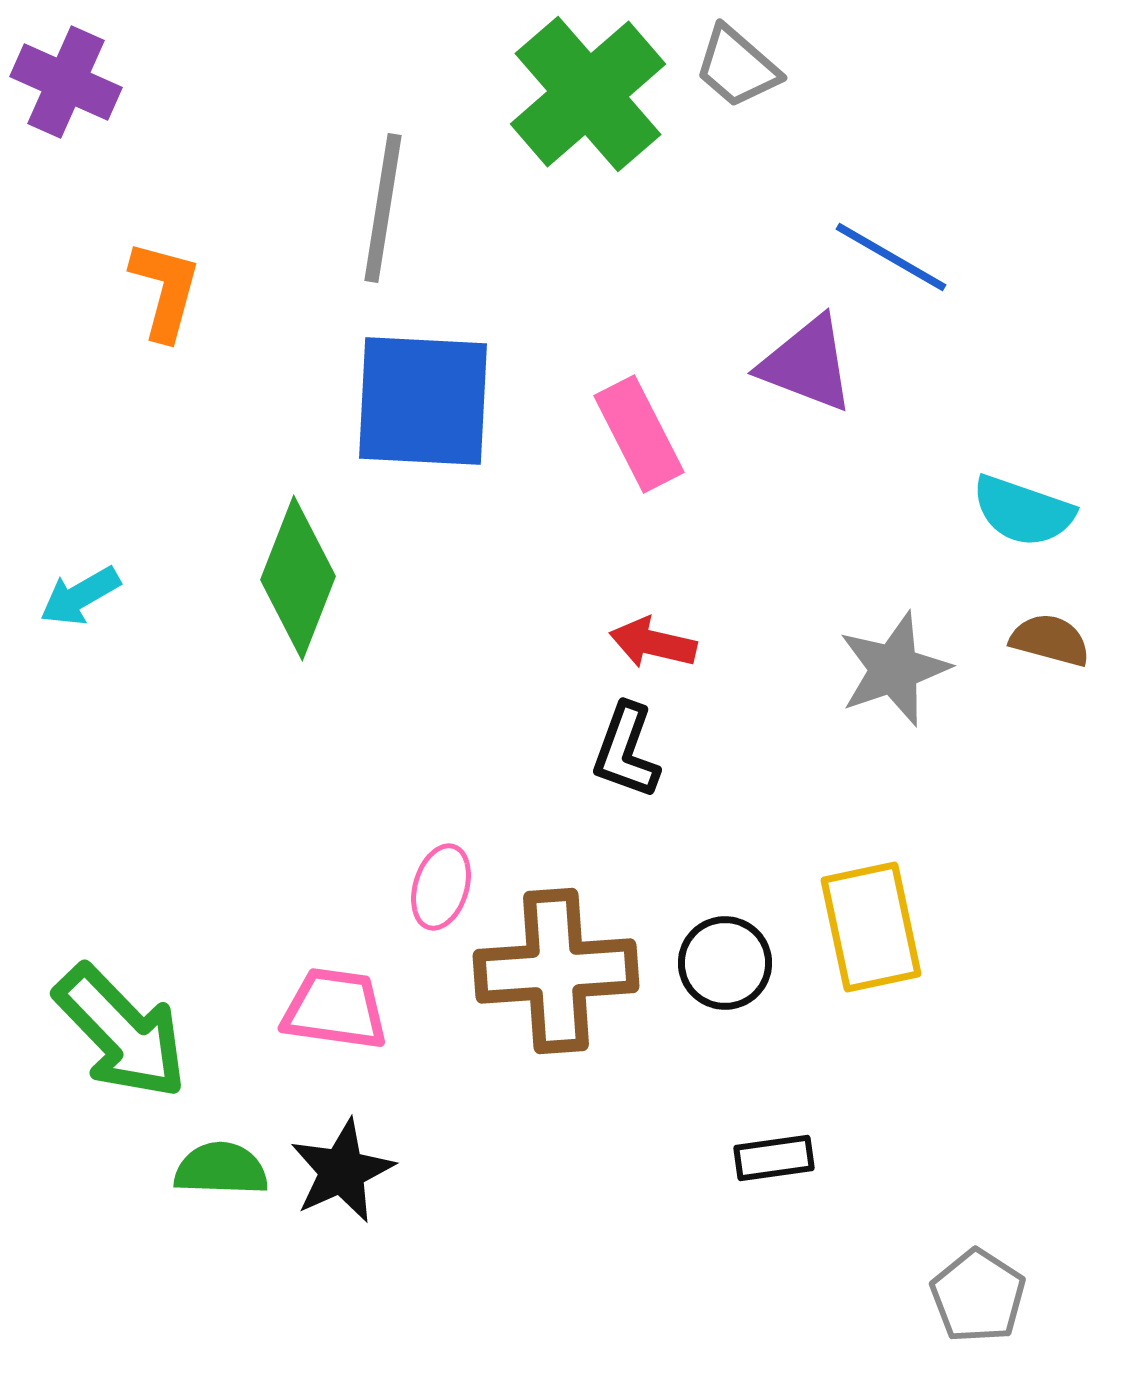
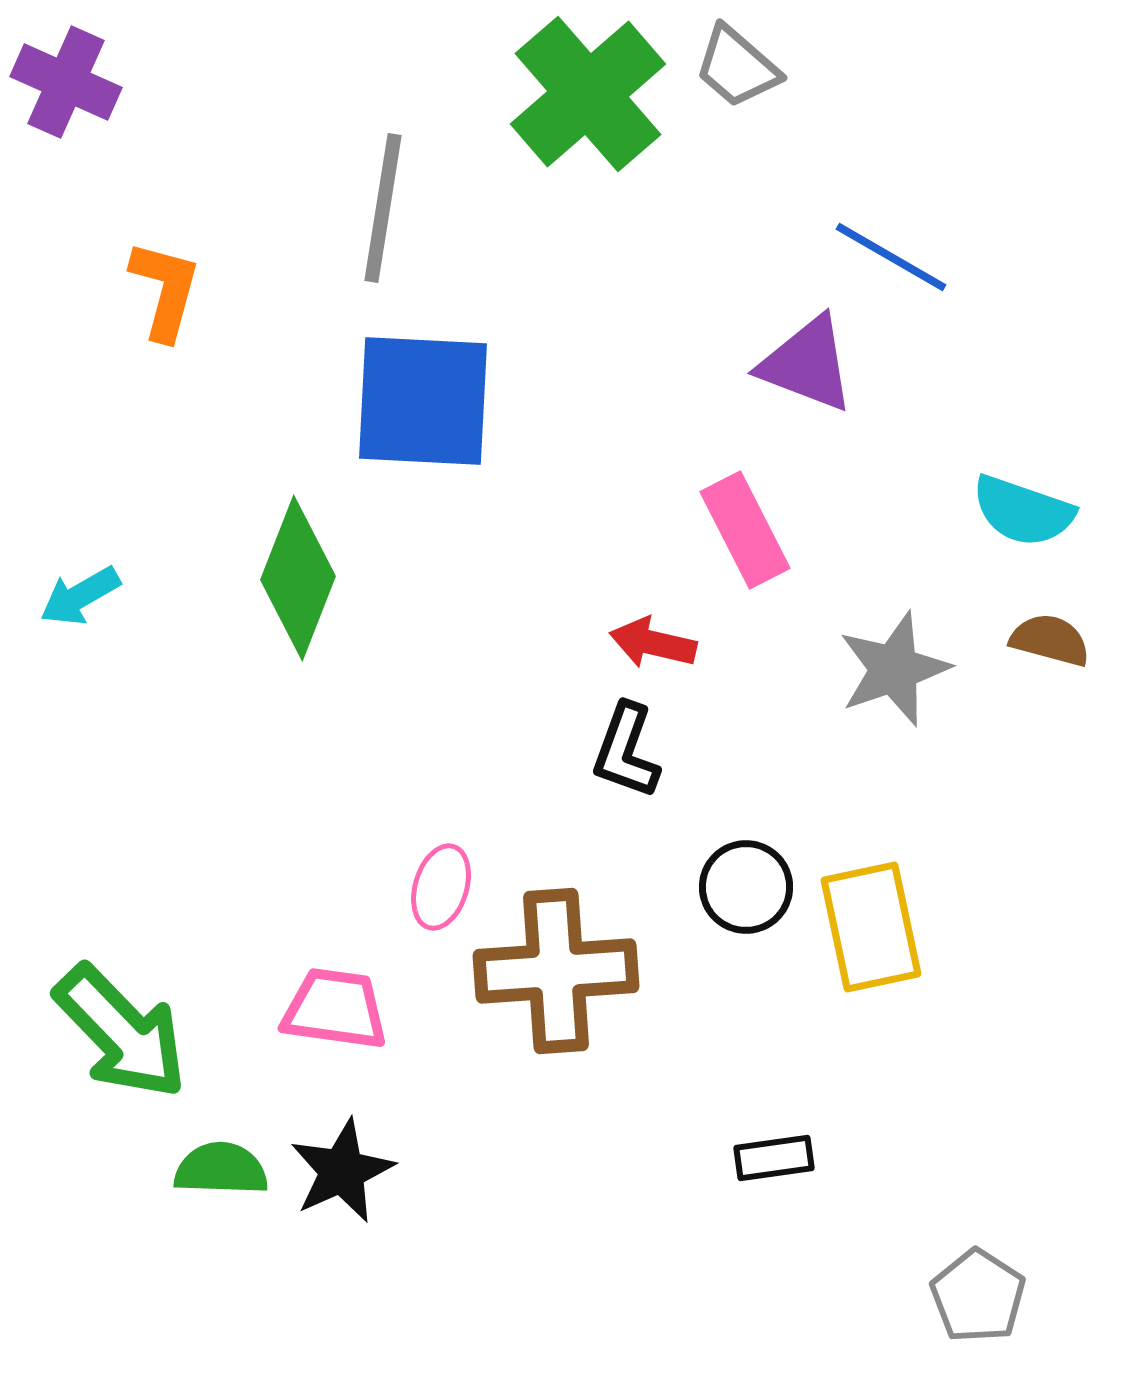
pink rectangle: moved 106 px right, 96 px down
black circle: moved 21 px right, 76 px up
